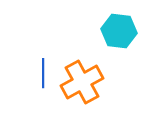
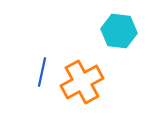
blue line: moved 1 px left, 1 px up; rotated 12 degrees clockwise
